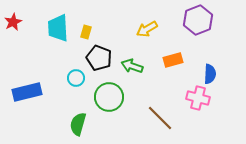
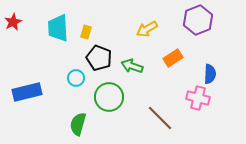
orange rectangle: moved 2 px up; rotated 18 degrees counterclockwise
